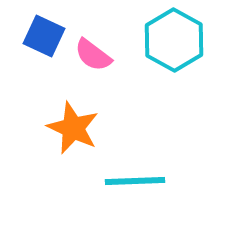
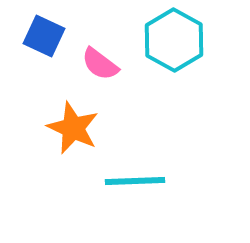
pink semicircle: moved 7 px right, 9 px down
